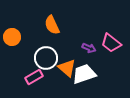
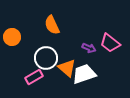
pink trapezoid: moved 1 px left
